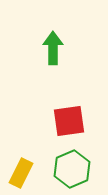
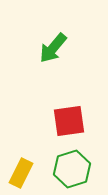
green arrow: rotated 140 degrees counterclockwise
green hexagon: rotated 6 degrees clockwise
